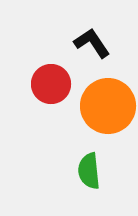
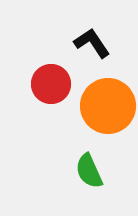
green semicircle: rotated 18 degrees counterclockwise
